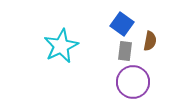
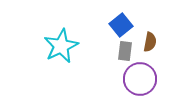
blue square: moved 1 px left, 1 px down; rotated 15 degrees clockwise
brown semicircle: moved 1 px down
purple circle: moved 7 px right, 3 px up
